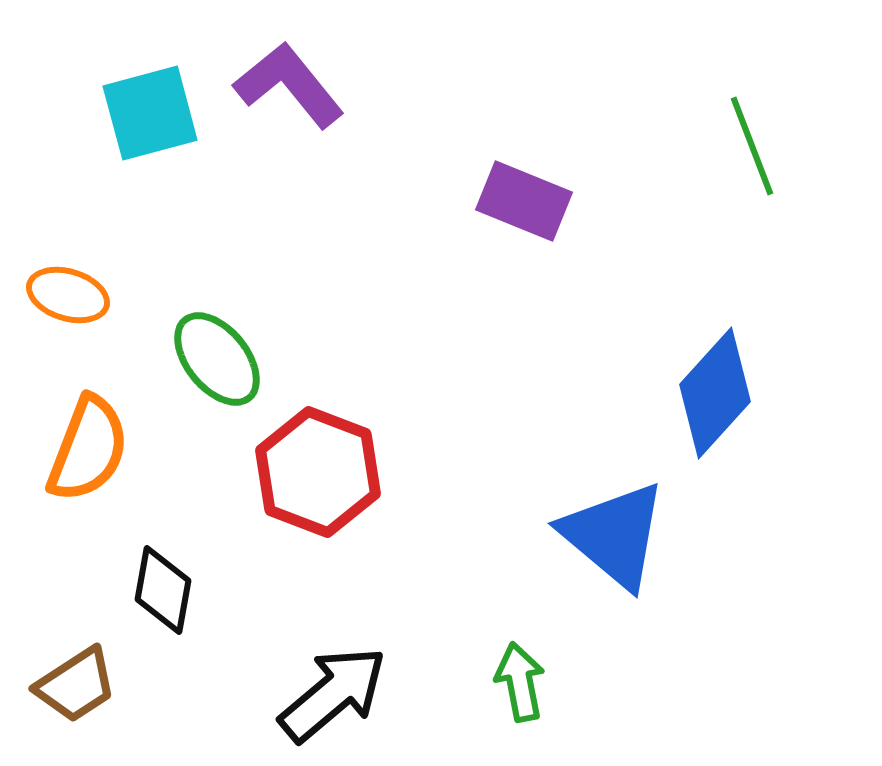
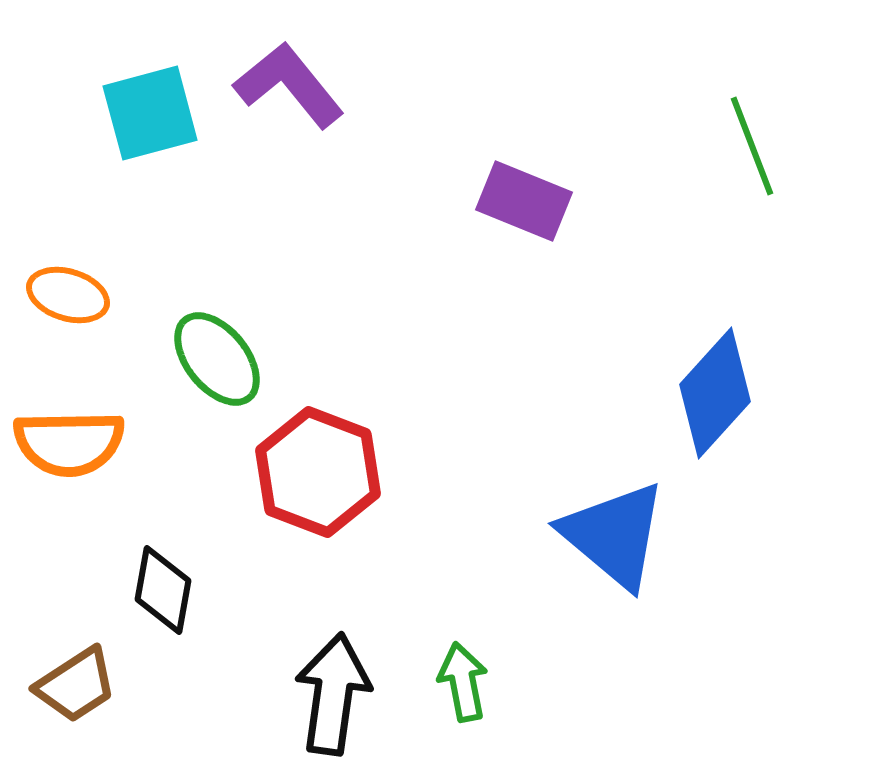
orange semicircle: moved 19 px left, 6 px up; rotated 68 degrees clockwise
green arrow: moved 57 px left
black arrow: rotated 42 degrees counterclockwise
